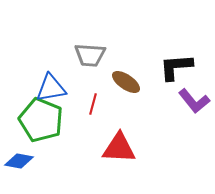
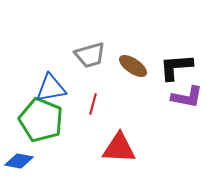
gray trapezoid: rotated 20 degrees counterclockwise
brown ellipse: moved 7 px right, 16 px up
purple L-shape: moved 7 px left, 4 px up; rotated 40 degrees counterclockwise
